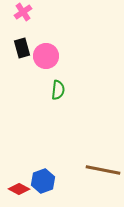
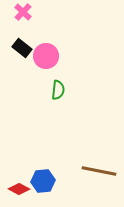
pink cross: rotated 12 degrees counterclockwise
black rectangle: rotated 36 degrees counterclockwise
brown line: moved 4 px left, 1 px down
blue hexagon: rotated 15 degrees clockwise
